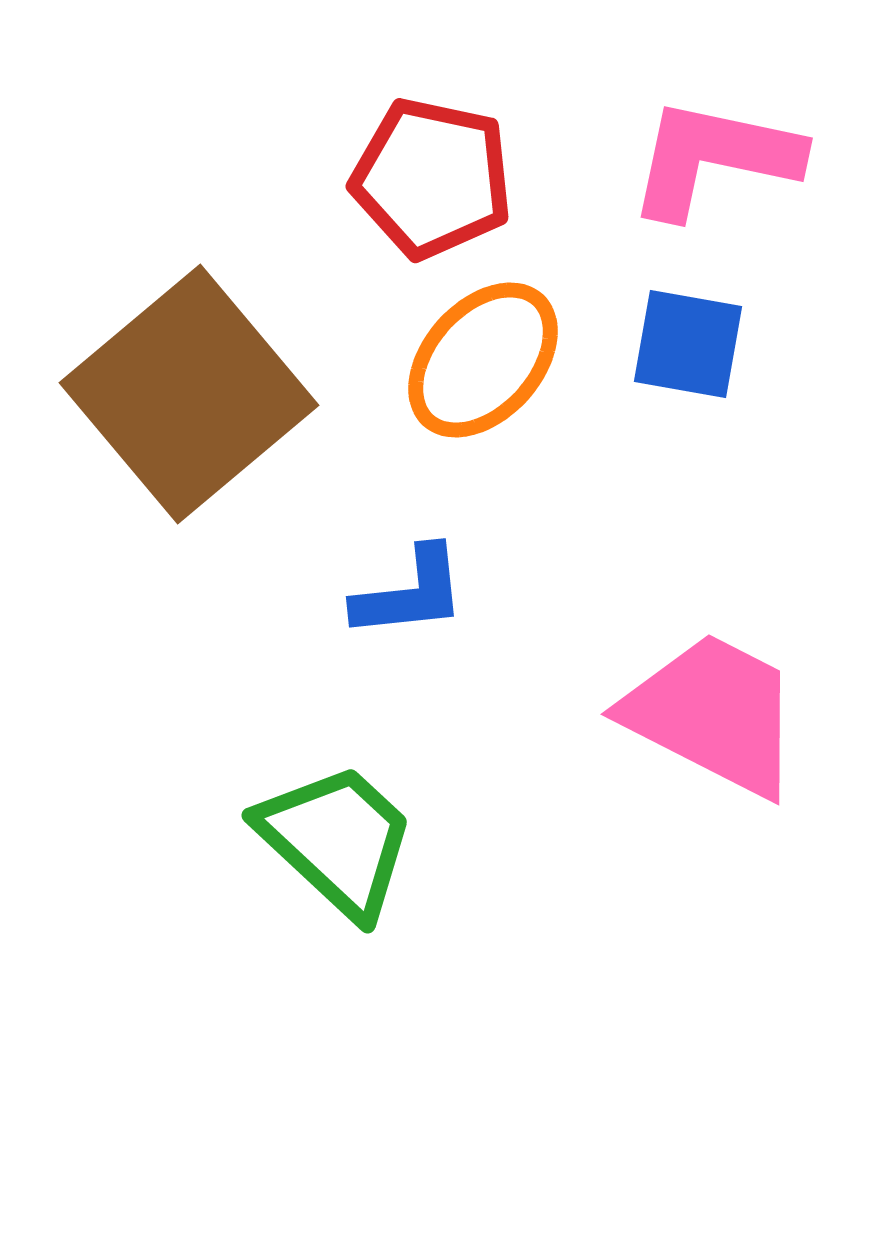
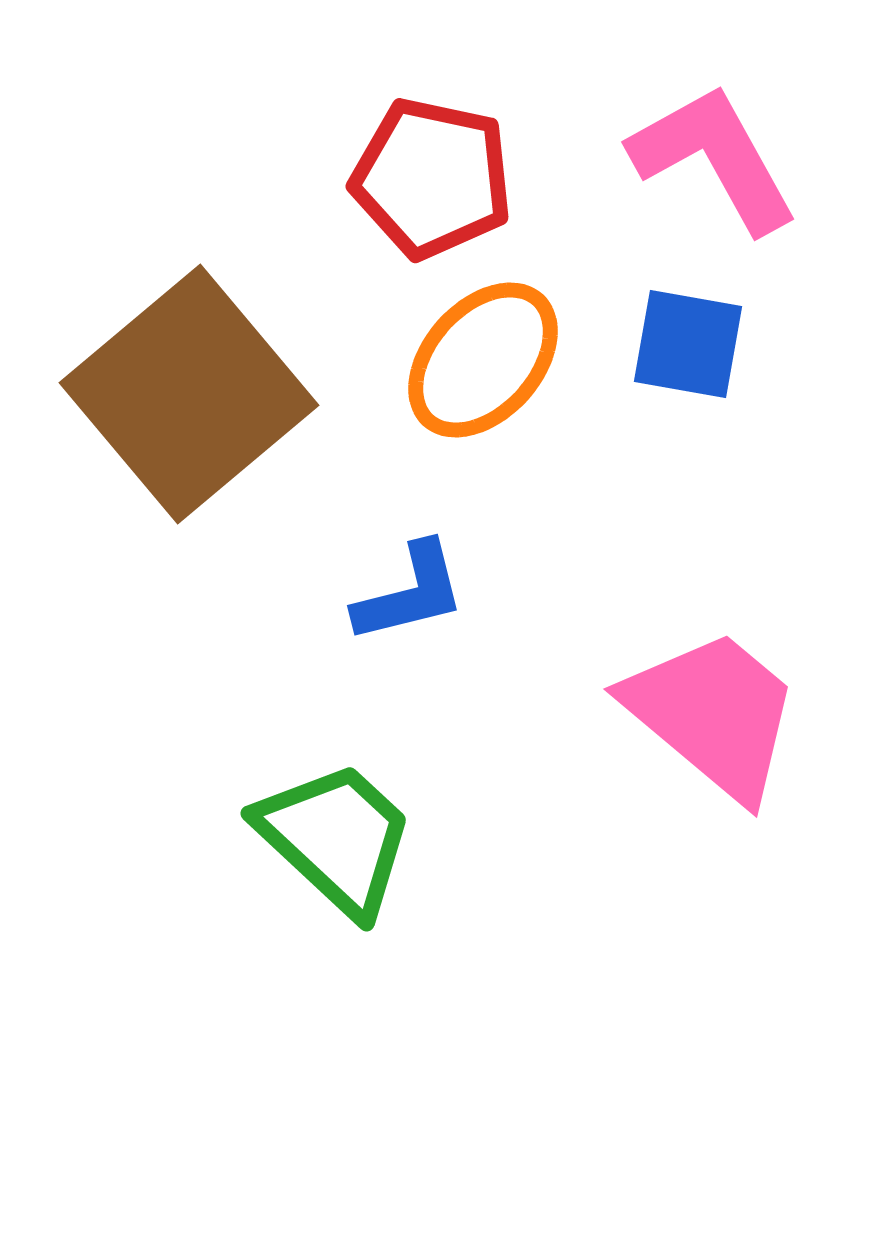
pink L-shape: rotated 49 degrees clockwise
blue L-shape: rotated 8 degrees counterclockwise
pink trapezoid: rotated 13 degrees clockwise
green trapezoid: moved 1 px left, 2 px up
